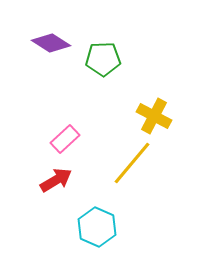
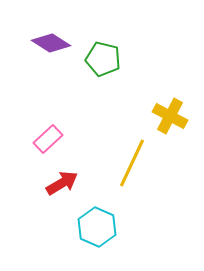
green pentagon: rotated 16 degrees clockwise
yellow cross: moved 16 px right
pink rectangle: moved 17 px left
yellow line: rotated 15 degrees counterclockwise
red arrow: moved 6 px right, 3 px down
